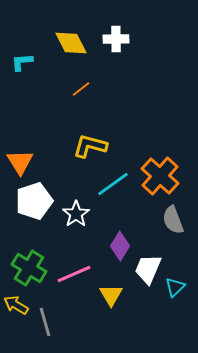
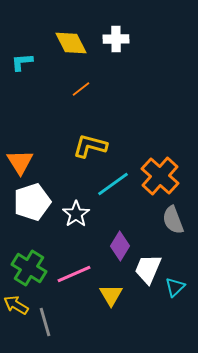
white pentagon: moved 2 px left, 1 px down
